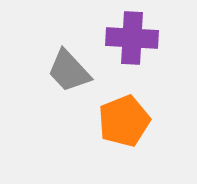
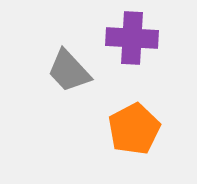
orange pentagon: moved 10 px right, 8 px down; rotated 6 degrees counterclockwise
